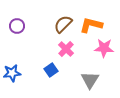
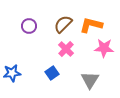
purple circle: moved 12 px right
blue square: moved 1 px right, 3 px down
